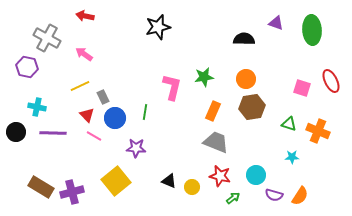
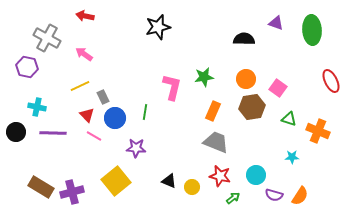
pink square: moved 24 px left; rotated 18 degrees clockwise
green triangle: moved 5 px up
